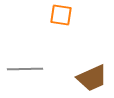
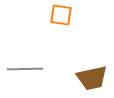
brown trapezoid: rotated 12 degrees clockwise
